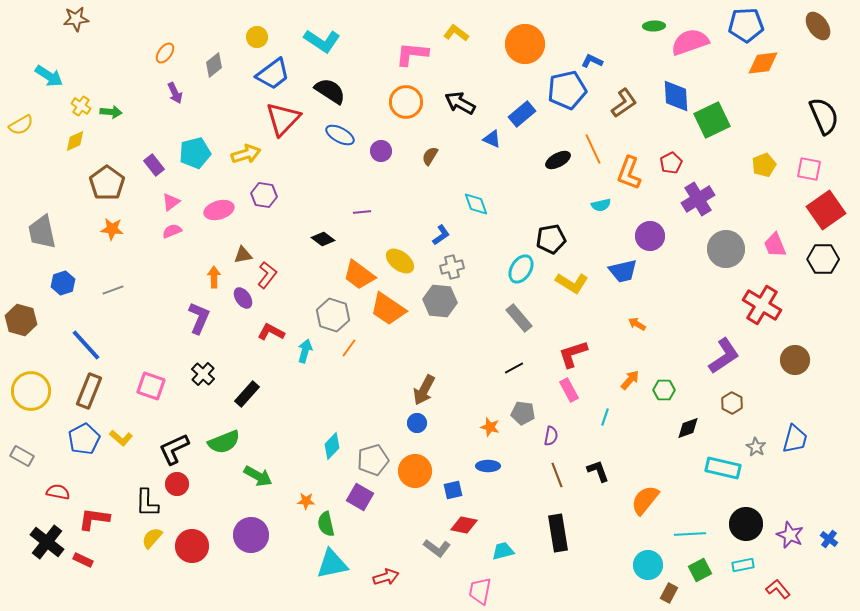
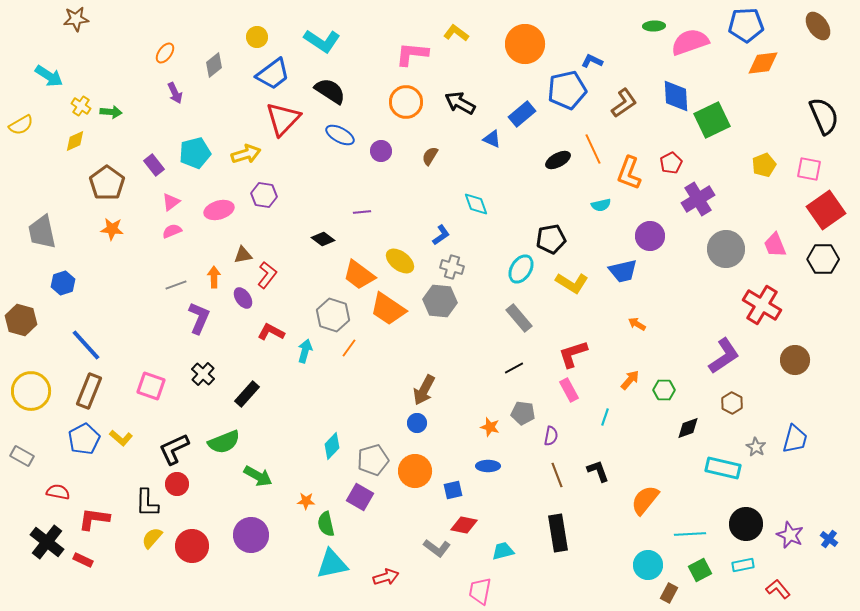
gray cross at (452, 267): rotated 30 degrees clockwise
gray line at (113, 290): moved 63 px right, 5 px up
